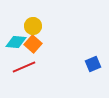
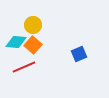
yellow circle: moved 1 px up
orange square: moved 1 px down
blue square: moved 14 px left, 10 px up
